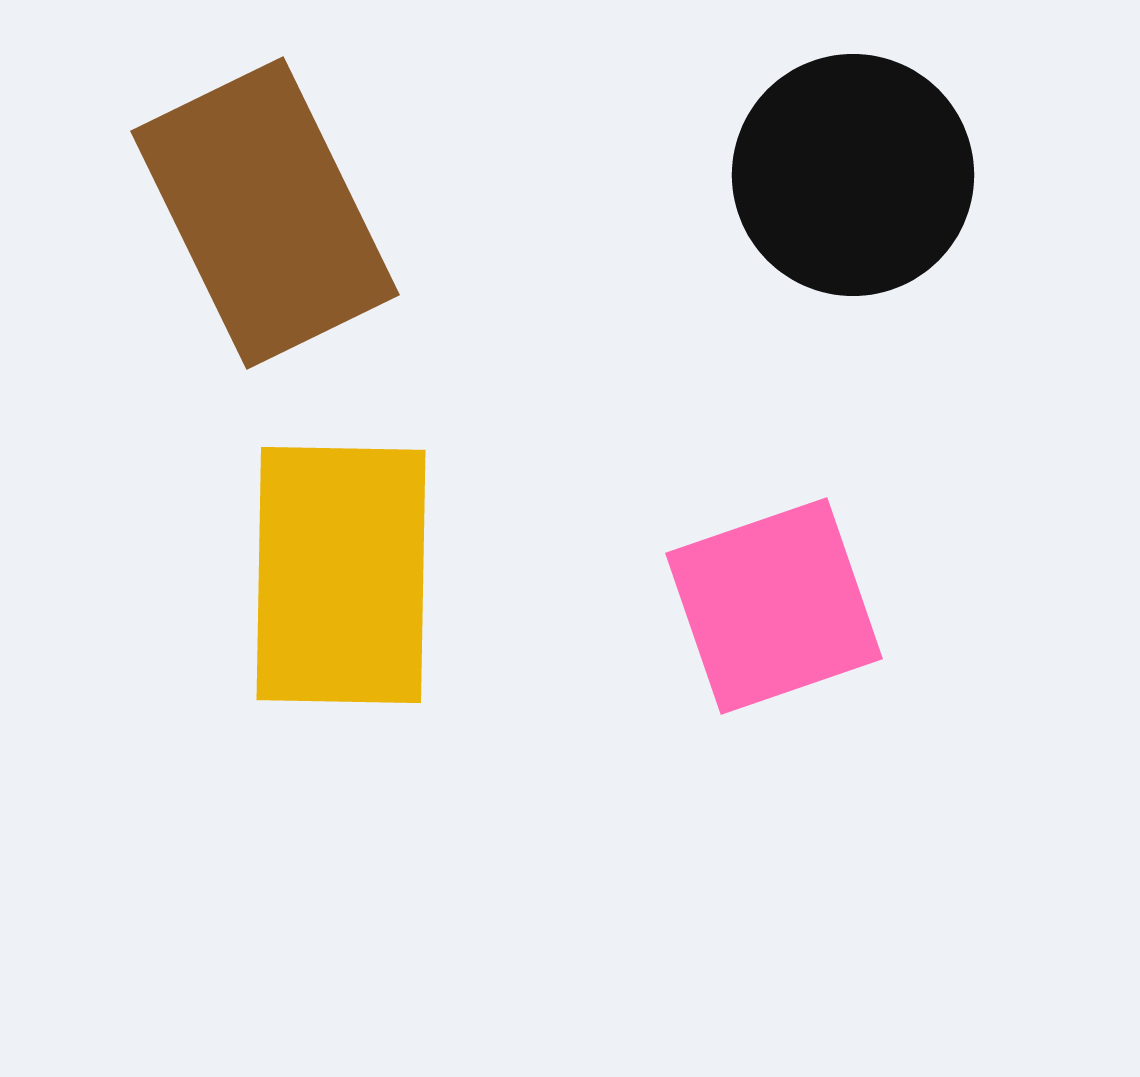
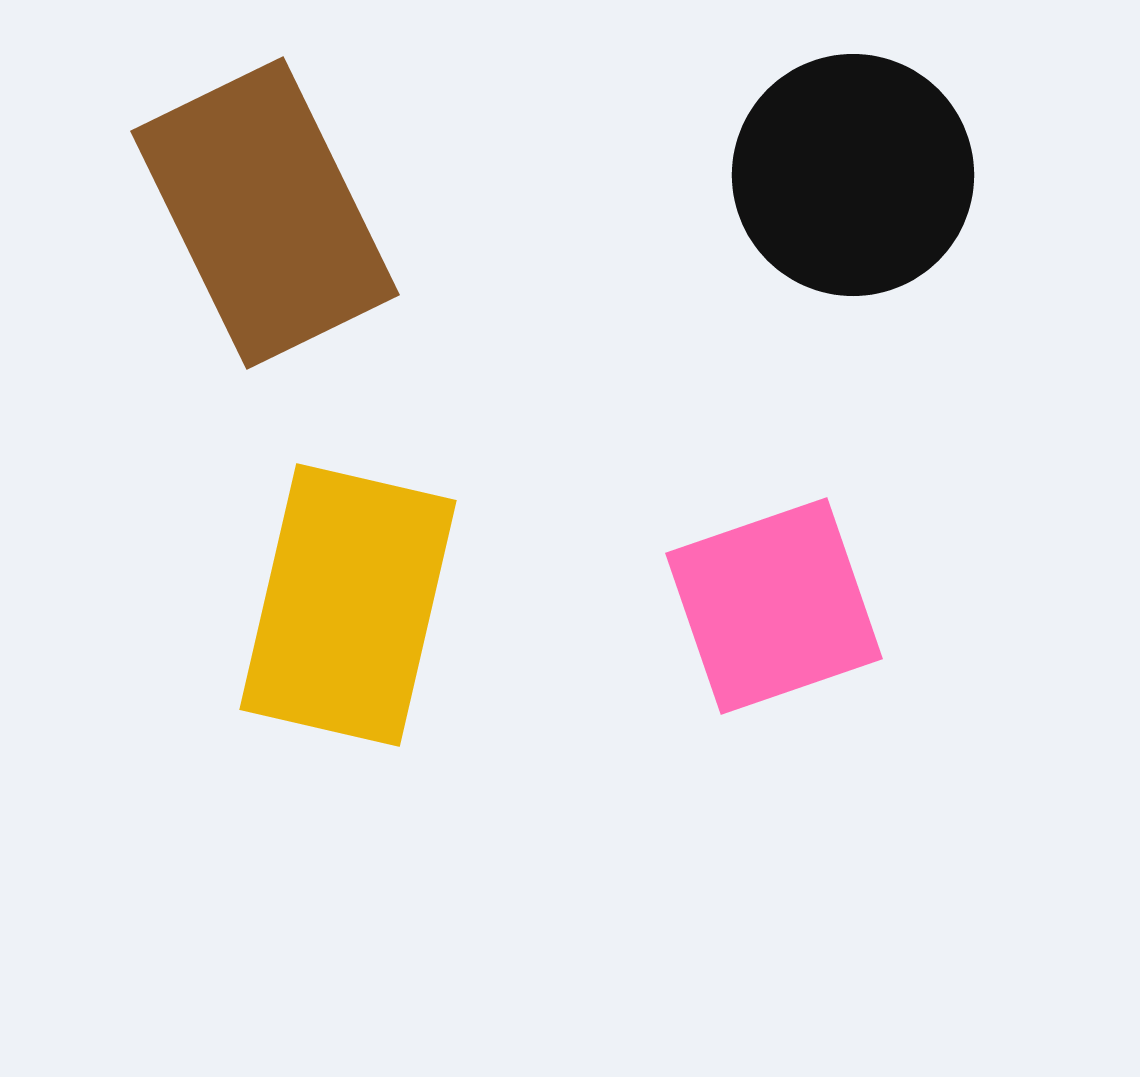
yellow rectangle: moved 7 px right, 30 px down; rotated 12 degrees clockwise
